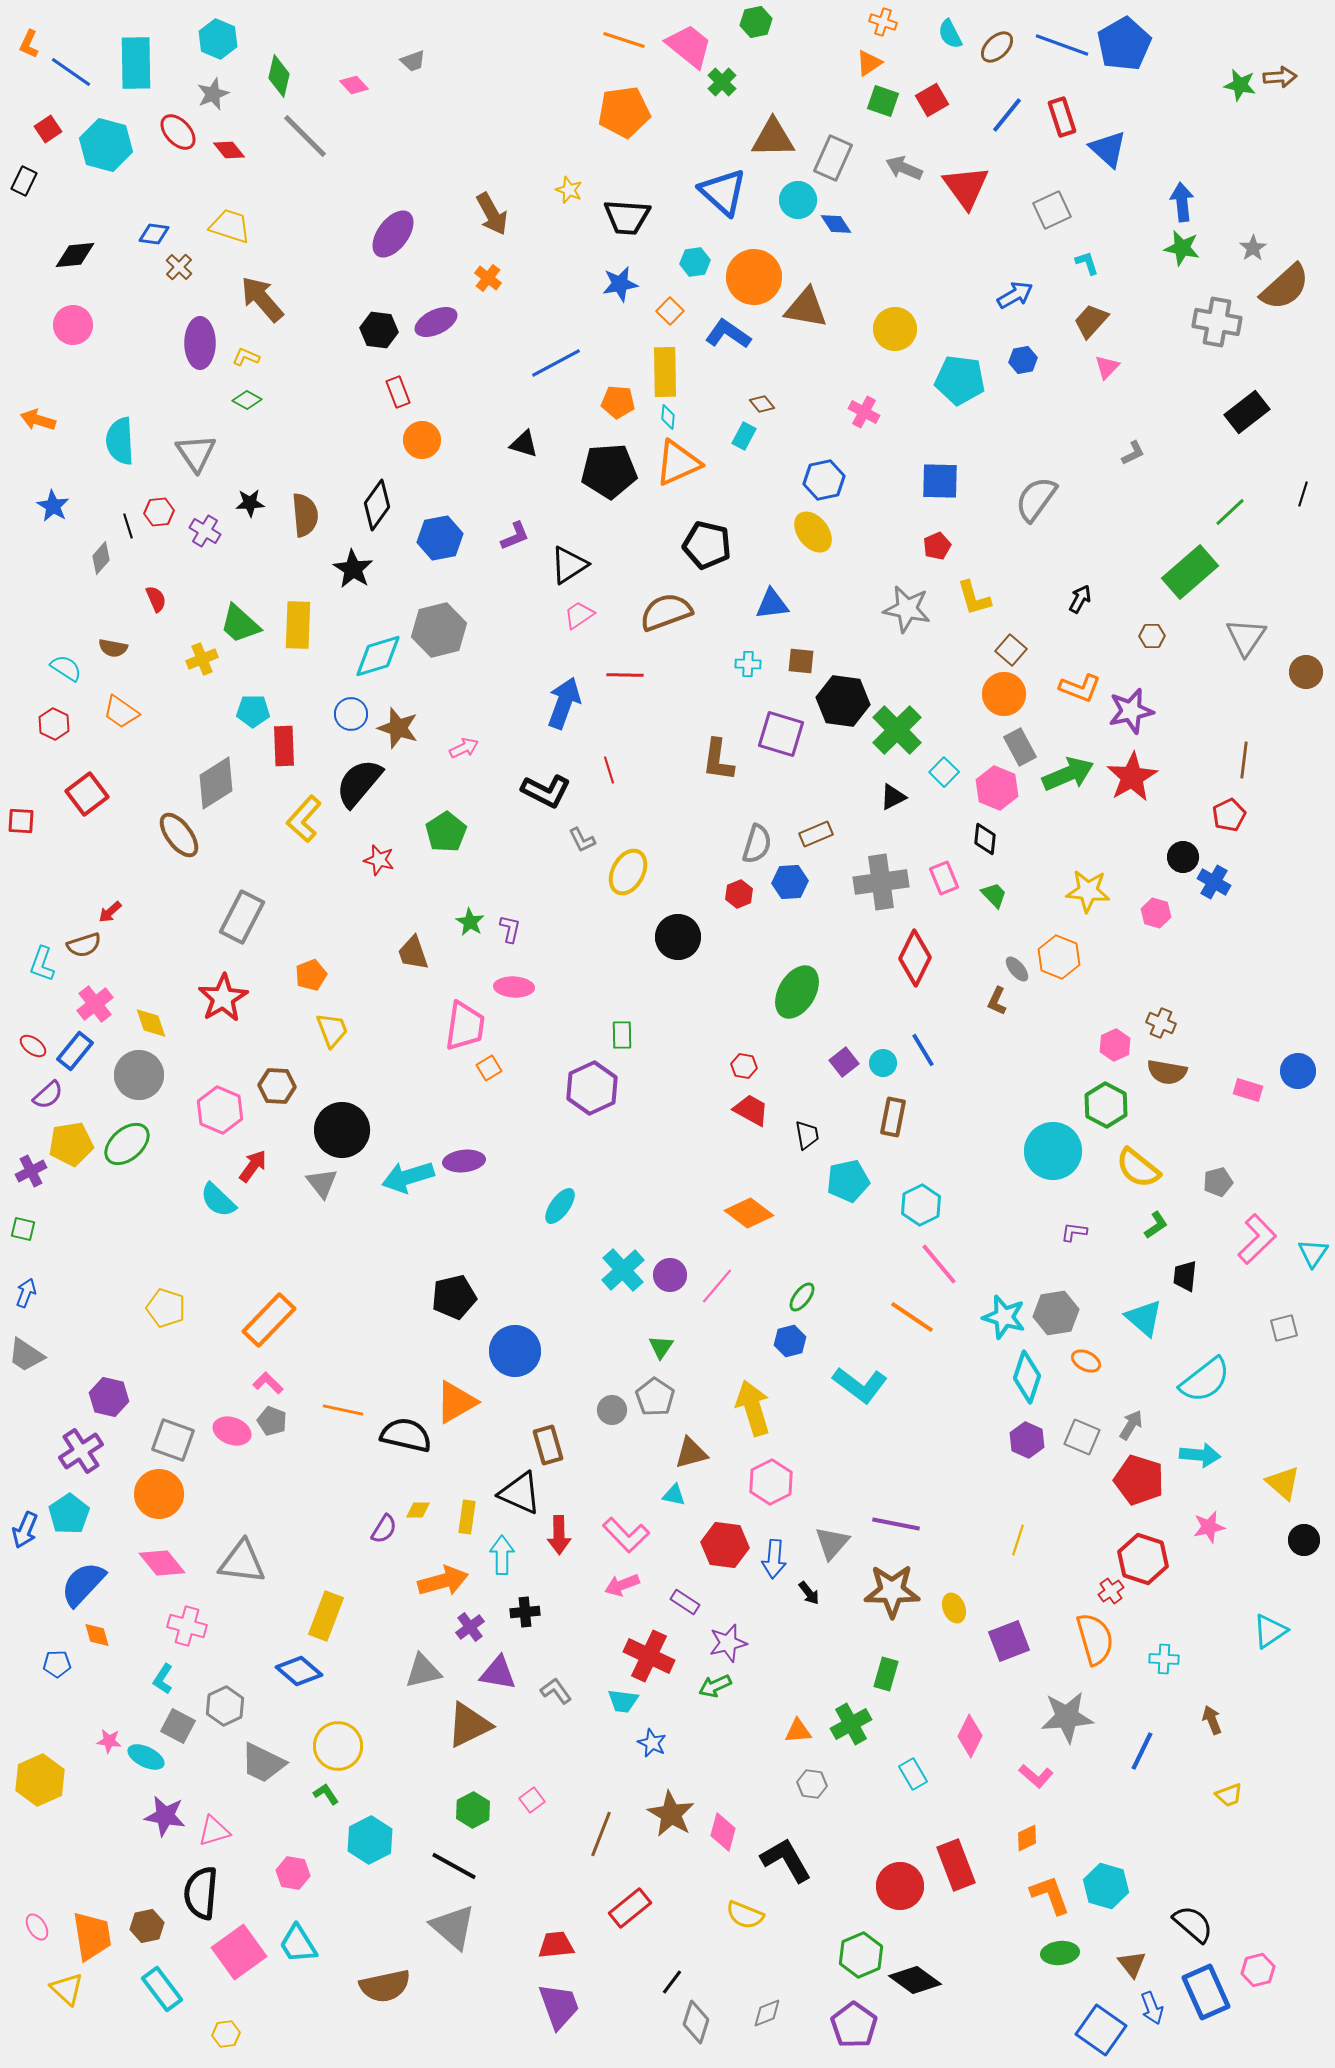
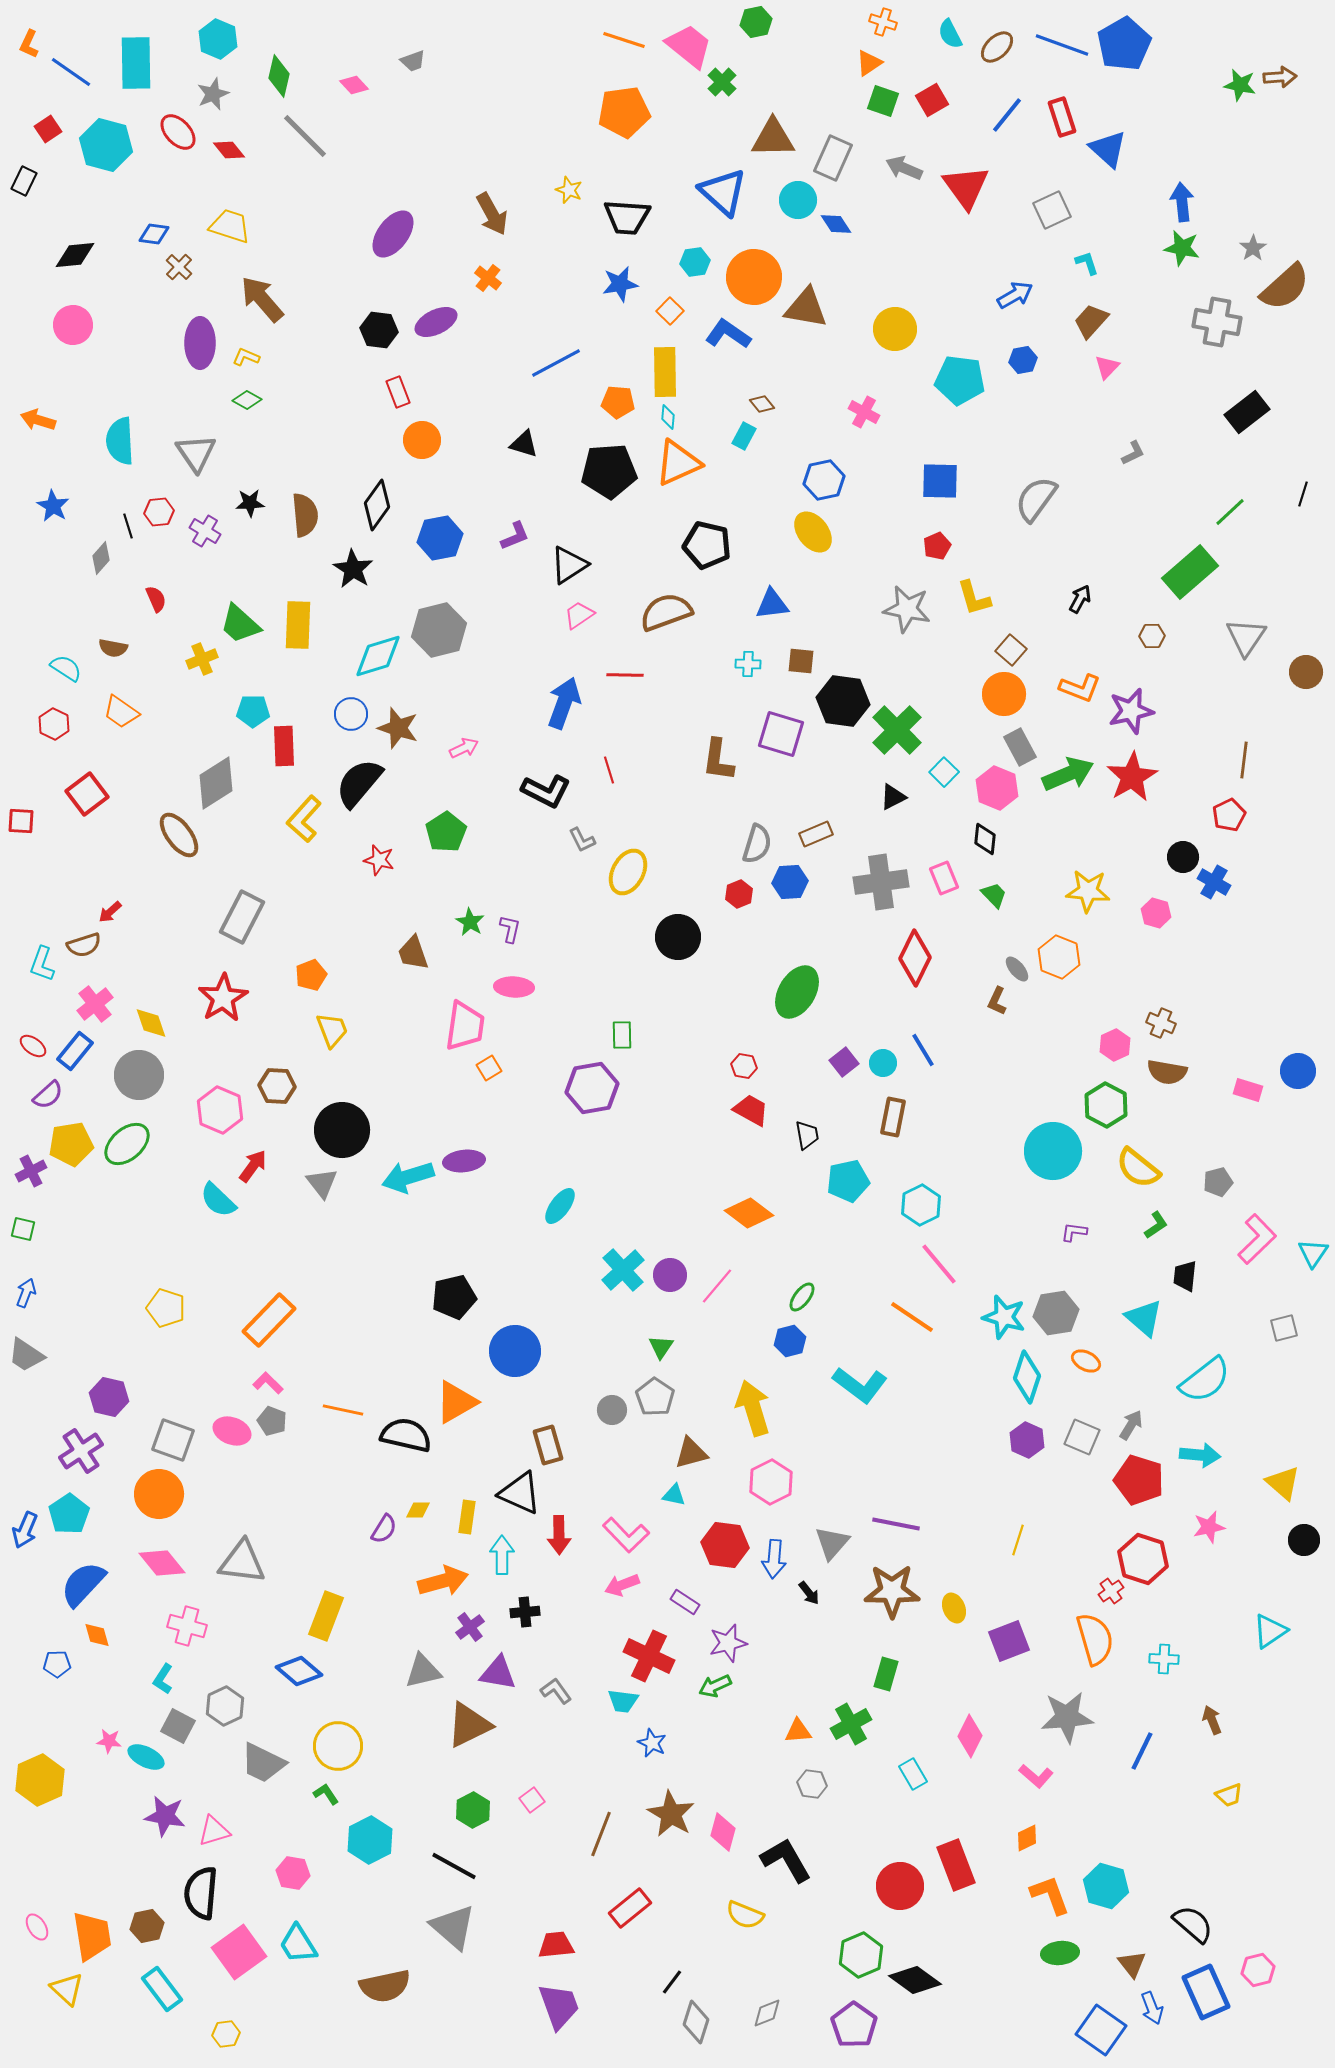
purple hexagon at (592, 1088): rotated 15 degrees clockwise
